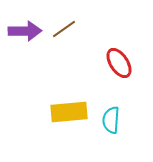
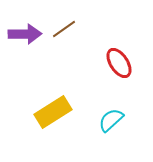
purple arrow: moved 3 px down
yellow rectangle: moved 16 px left; rotated 27 degrees counterclockwise
cyan semicircle: rotated 44 degrees clockwise
